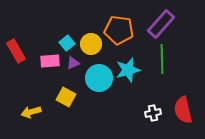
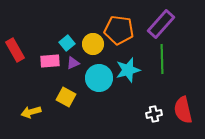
yellow circle: moved 2 px right
red rectangle: moved 1 px left, 1 px up
white cross: moved 1 px right, 1 px down
